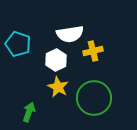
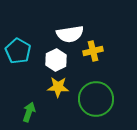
cyan pentagon: moved 7 px down; rotated 10 degrees clockwise
yellow star: rotated 25 degrees counterclockwise
green circle: moved 2 px right, 1 px down
